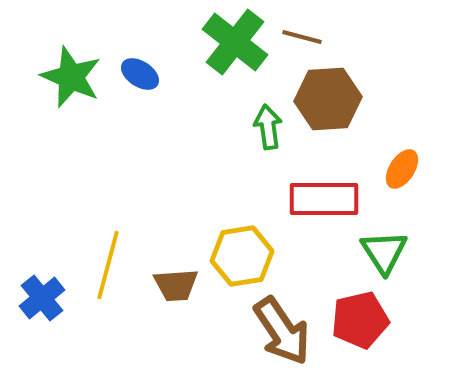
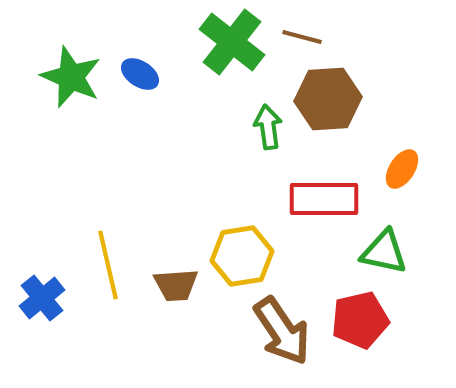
green cross: moved 3 px left
green triangle: rotated 45 degrees counterclockwise
yellow line: rotated 28 degrees counterclockwise
